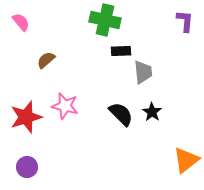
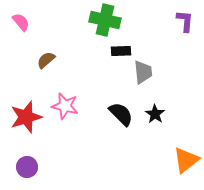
black star: moved 3 px right, 2 px down
